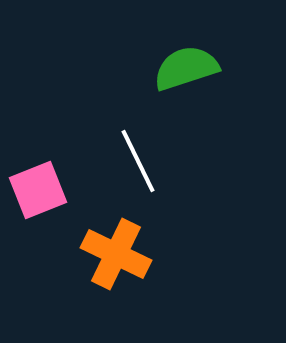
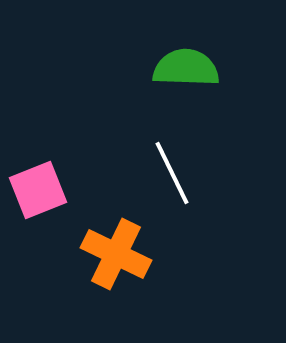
green semicircle: rotated 20 degrees clockwise
white line: moved 34 px right, 12 px down
